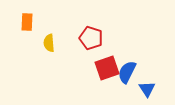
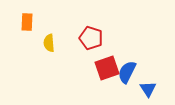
blue triangle: moved 1 px right
